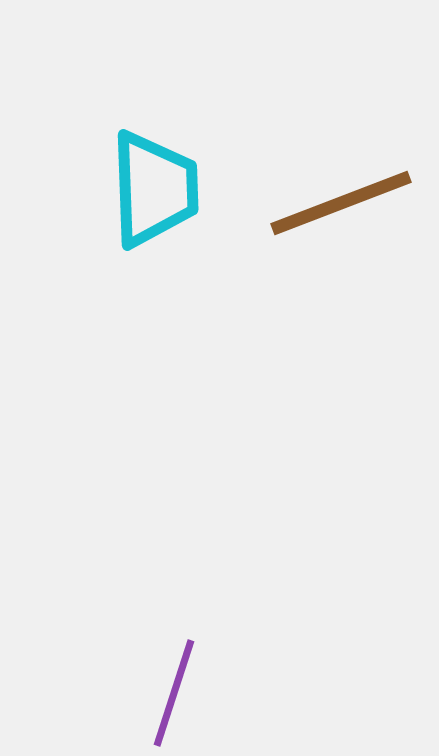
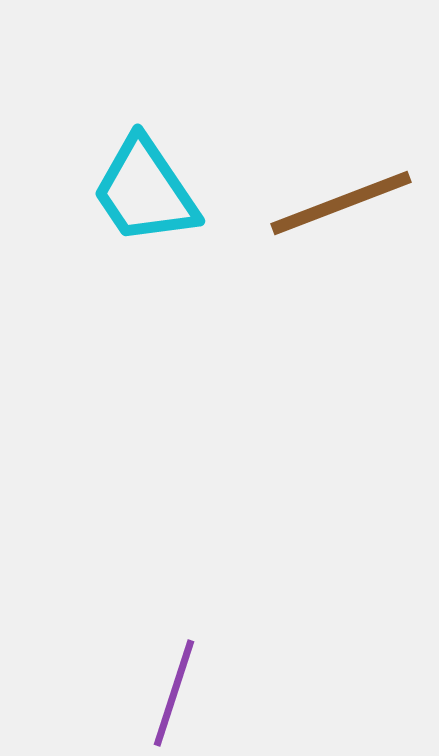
cyan trapezoid: moved 9 px left, 2 px down; rotated 148 degrees clockwise
